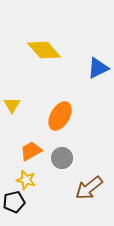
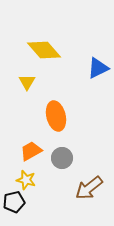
yellow triangle: moved 15 px right, 23 px up
orange ellipse: moved 4 px left; rotated 44 degrees counterclockwise
